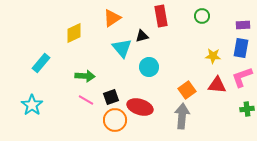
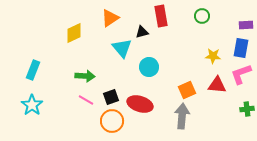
orange triangle: moved 2 px left
purple rectangle: moved 3 px right
black triangle: moved 4 px up
cyan rectangle: moved 8 px left, 7 px down; rotated 18 degrees counterclockwise
pink L-shape: moved 1 px left, 3 px up
orange square: rotated 12 degrees clockwise
red ellipse: moved 3 px up
orange circle: moved 3 px left, 1 px down
